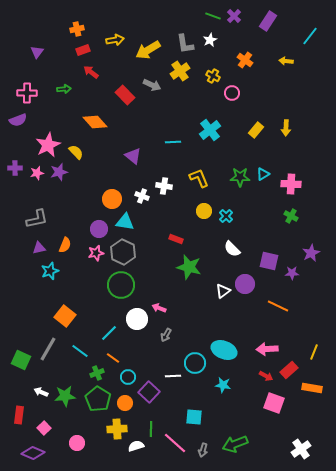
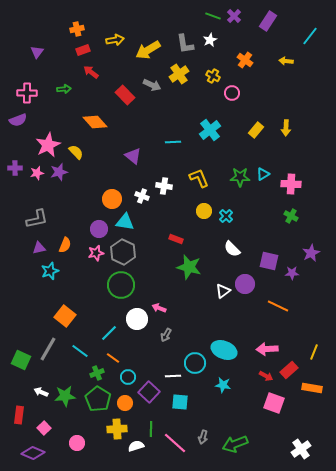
yellow cross at (180, 71): moved 1 px left, 3 px down
cyan square at (194, 417): moved 14 px left, 15 px up
gray arrow at (203, 450): moved 13 px up
